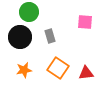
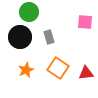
gray rectangle: moved 1 px left, 1 px down
orange star: moved 2 px right; rotated 14 degrees counterclockwise
